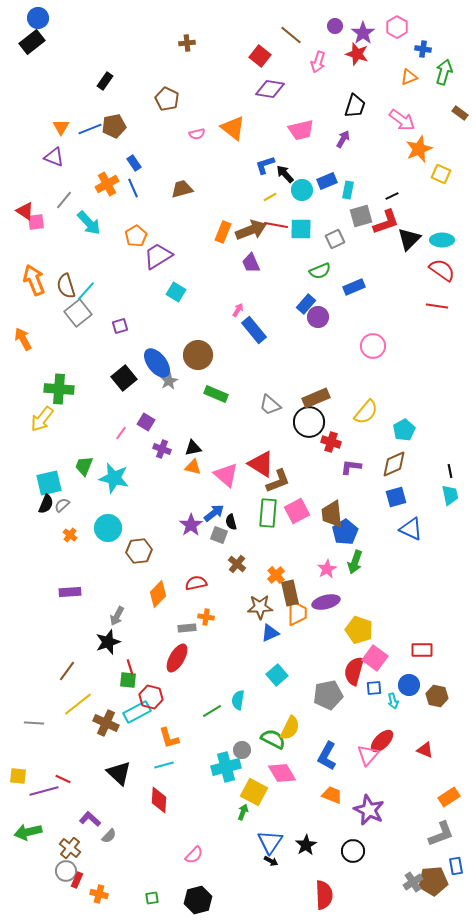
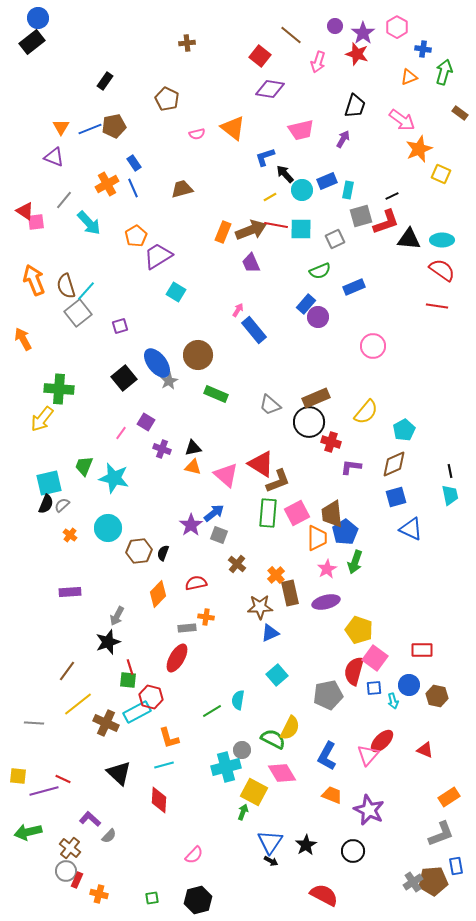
blue L-shape at (265, 165): moved 8 px up
black triangle at (409, 239): rotated 50 degrees clockwise
pink square at (297, 511): moved 2 px down
black semicircle at (231, 522): moved 68 px left, 31 px down; rotated 35 degrees clockwise
orange trapezoid at (297, 613): moved 20 px right, 75 px up
red semicircle at (324, 895): rotated 60 degrees counterclockwise
